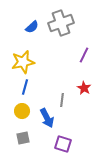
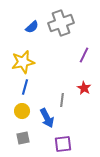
purple square: rotated 24 degrees counterclockwise
